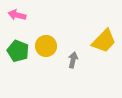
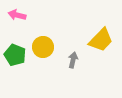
yellow trapezoid: moved 3 px left, 1 px up
yellow circle: moved 3 px left, 1 px down
green pentagon: moved 3 px left, 4 px down
